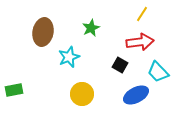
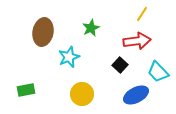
red arrow: moved 3 px left, 1 px up
black square: rotated 14 degrees clockwise
green rectangle: moved 12 px right
